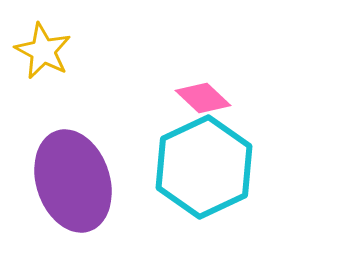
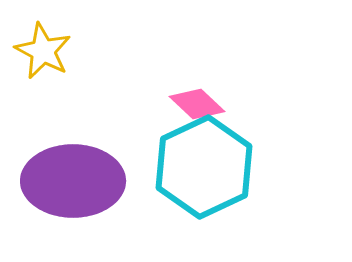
pink diamond: moved 6 px left, 6 px down
purple ellipse: rotated 72 degrees counterclockwise
